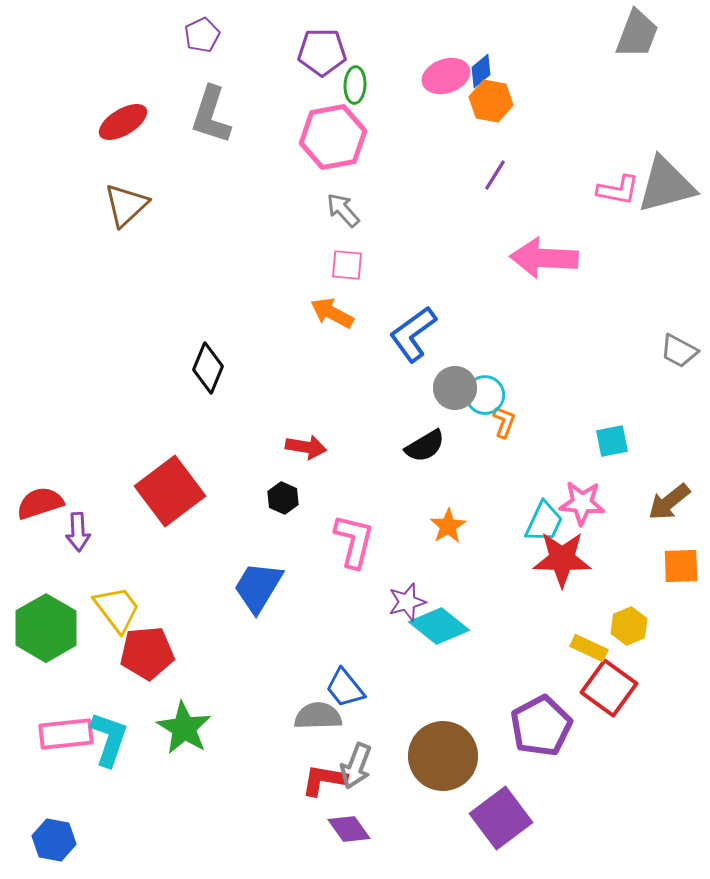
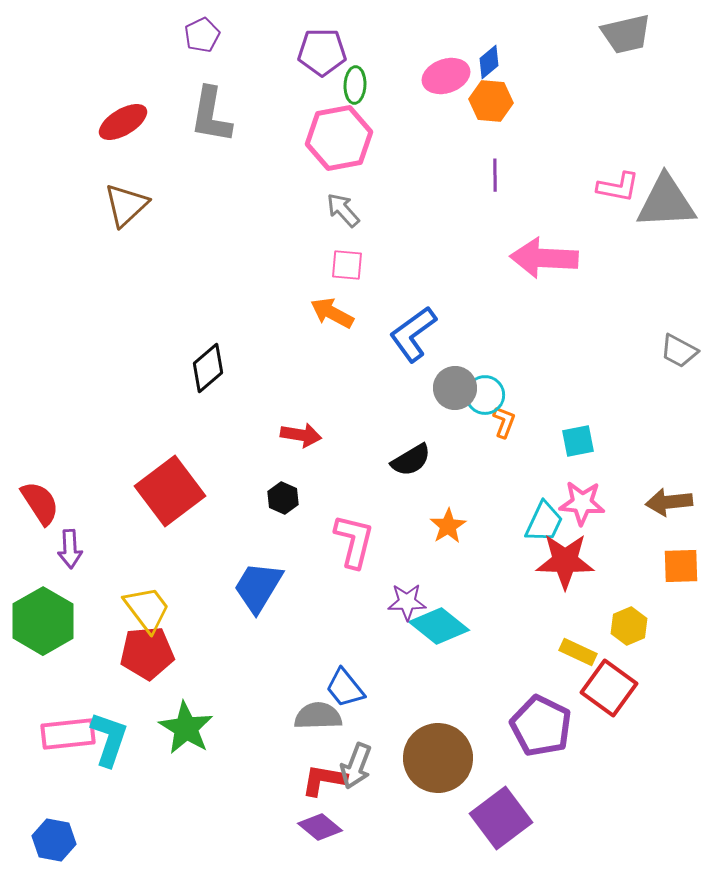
gray trapezoid at (637, 34): moved 11 px left; rotated 56 degrees clockwise
blue diamond at (481, 71): moved 8 px right, 9 px up
orange hexagon at (491, 101): rotated 6 degrees counterclockwise
gray L-shape at (211, 115): rotated 8 degrees counterclockwise
pink hexagon at (333, 137): moved 6 px right, 1 px down
purple line at (495, 175): rotated 32 degrees counterclockwise
gray triangle at (666, 185): moved 17 px down; rotated 12 degrees clockwise
pink L-shape at (618, 190): moved 3 px up
black diamond at (208, 368): rotated 27 degrees clockwise
cyan square at (612, 441): moved 34 px left
black semicircle at (425, 446): moved 14 px left, 14 px down
red arrow at (306, 447): moved 5 px left, 12 px up
brown arrow at (669, 502): rotated 33 degrees clockwise
red semicircle at (40, 503): rotated 75 degrees clockwise
purple arrow at (78, 532): moved 8 px left, 17 px down
red star at (562, 559): moved 3 px right, 2 px down
purple star at (407, 602): rotated 15 degrees clockwise
yellow trapezoid at (117, 609): moved 30 px right
green hexagon at (46, 628): moved 3 px left, 7 px up
yellow rectangle at (589, 648): moved 11 px left, 4 px down
purple pentagon at (541, 726): rotated 18 degrees counterclockwise
green star at (184, 728): moved 2 px right
pink rectangle at (66, 734): moved 2 px right
brown circle at (443, 756): moved 5 px left, 2 px down
purple diamond at (349, 829): moved 29 px left, 2 px up; rotated 15 degrees counterclockwise
